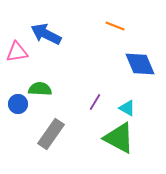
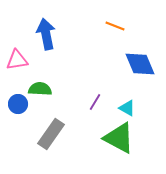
blue arrow: rotated 52 degrees clockwise
pink triangle: moved 8 px down
